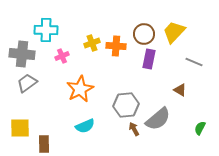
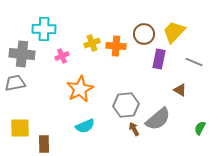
cyan cross: moved 2 px left, 1 px up
purple rectangle: moved 10 px right
gray trapezoid: moved 12 px left; rotated 25 degrees clockwise
